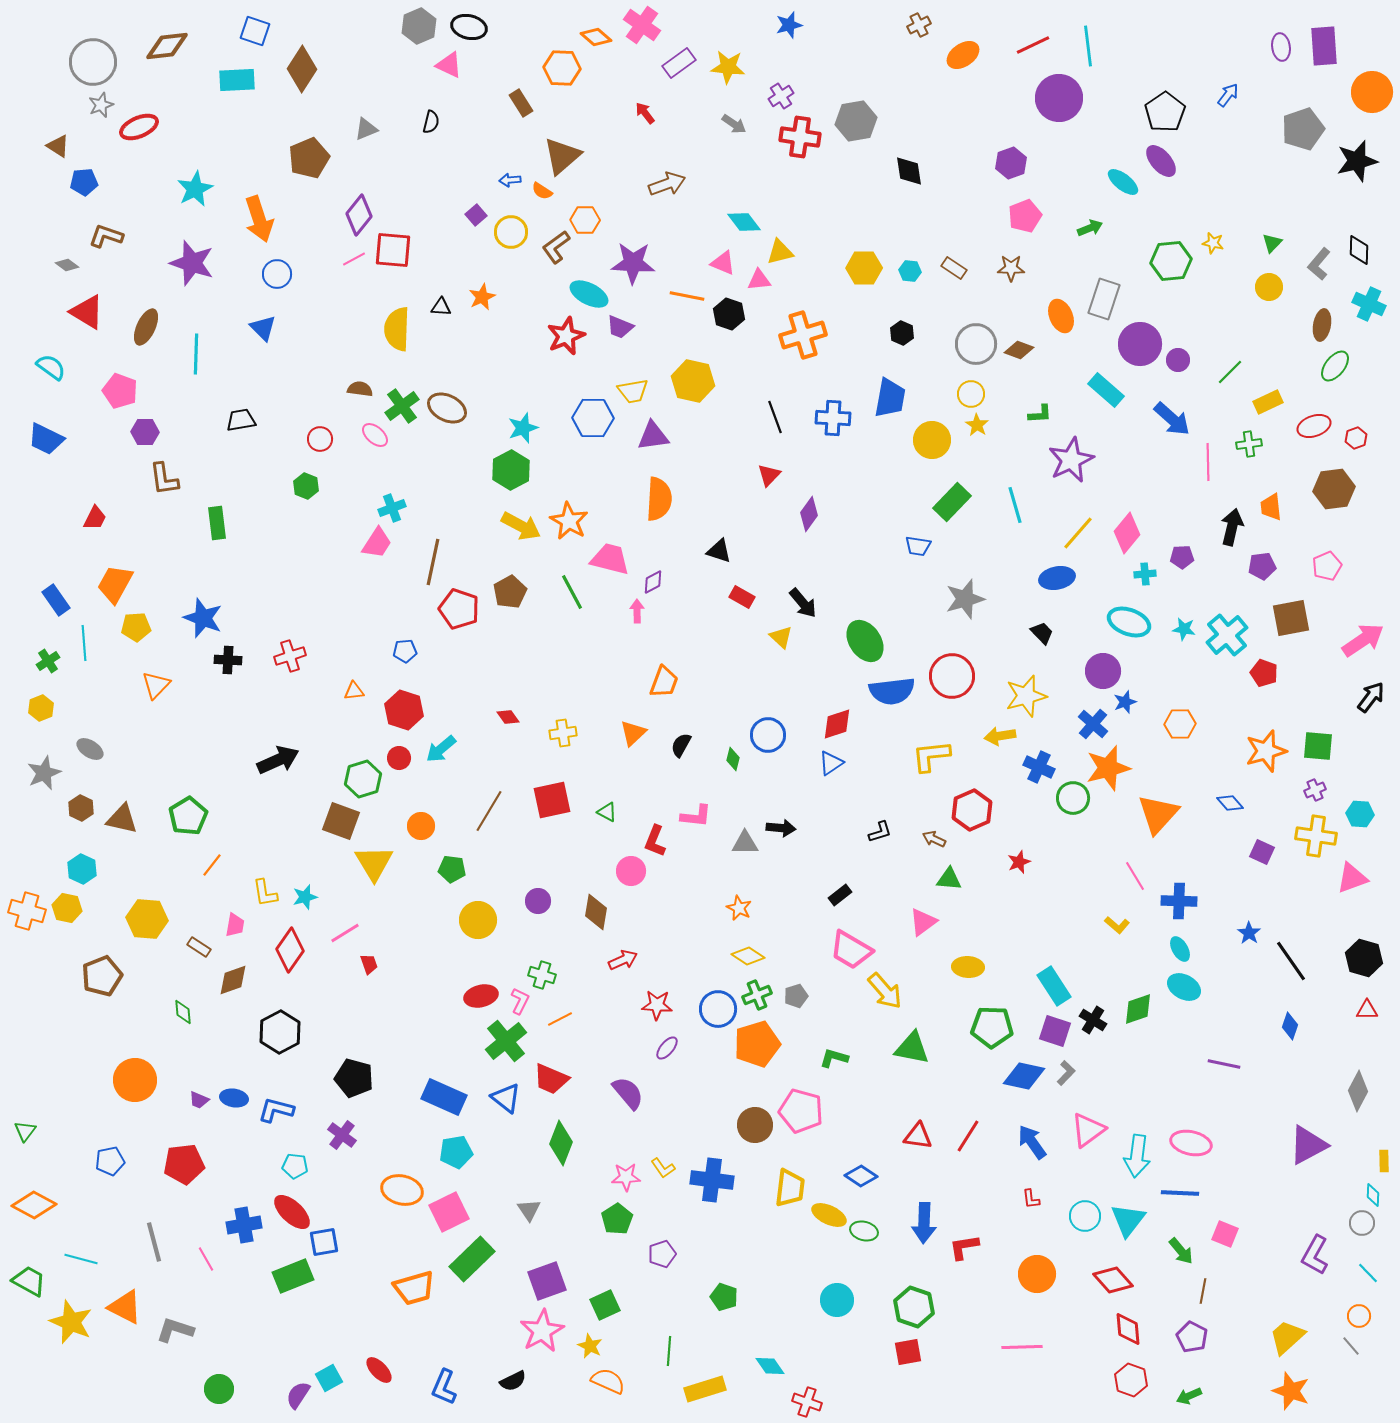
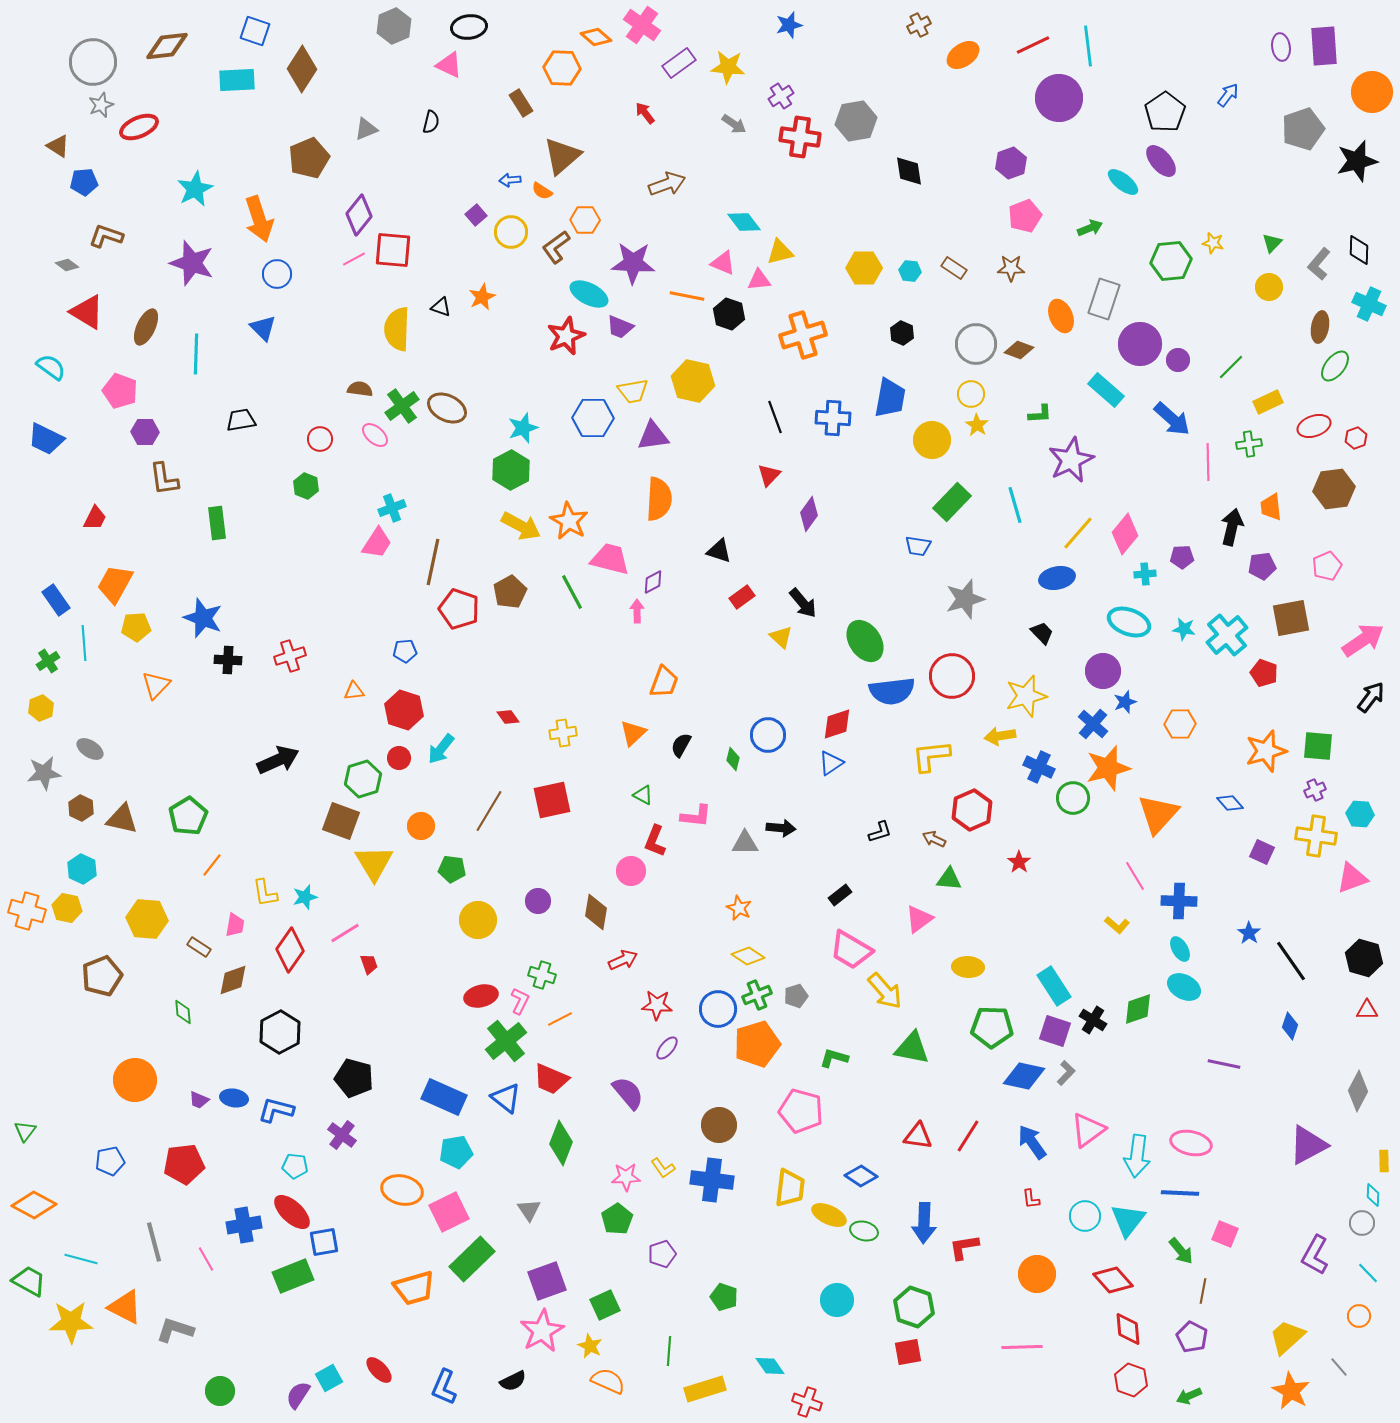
gray hexagon at (419, 26): moved 25 px left
black ellipse at (469, 27): rotated 20 degrees counterclockwise
black triangle at (441, 307): rotated 15 degrees clockwise
brown ellipse at (1322, 325): moved 2 px left, 2 px down
green line at (1230, 372): moved 1 px right, 5 px up
pink diamond at (1127, 533): moved 2 px left, 1 px down
red rectangle at (742, 597): rotated 65 degrees counterclockwise
cyan arrow at (441, 749): rotated 12 degrees counterclockwise
gray star at (44, 773): rotated 16 degrees clockwise
green triangle at (607, 812): moved 36 px right, 17 px up
red star at (1019, 862): rotated 15 degrees counterclockwise
pink triangle at (923, 922): moved 4 px left, 3 px up
brown circle at (755, 1125): moved 36 px left
yellow star at (71, 1322): rotated 24 degrees counterclockwise
gray line at (1351, 1346): moved 12 px left, 21 px down
green circle at (219, 1389): moved 1 px right, 2 px down
orange star at (1291, 1391): rotated 9 degrees clockwise
